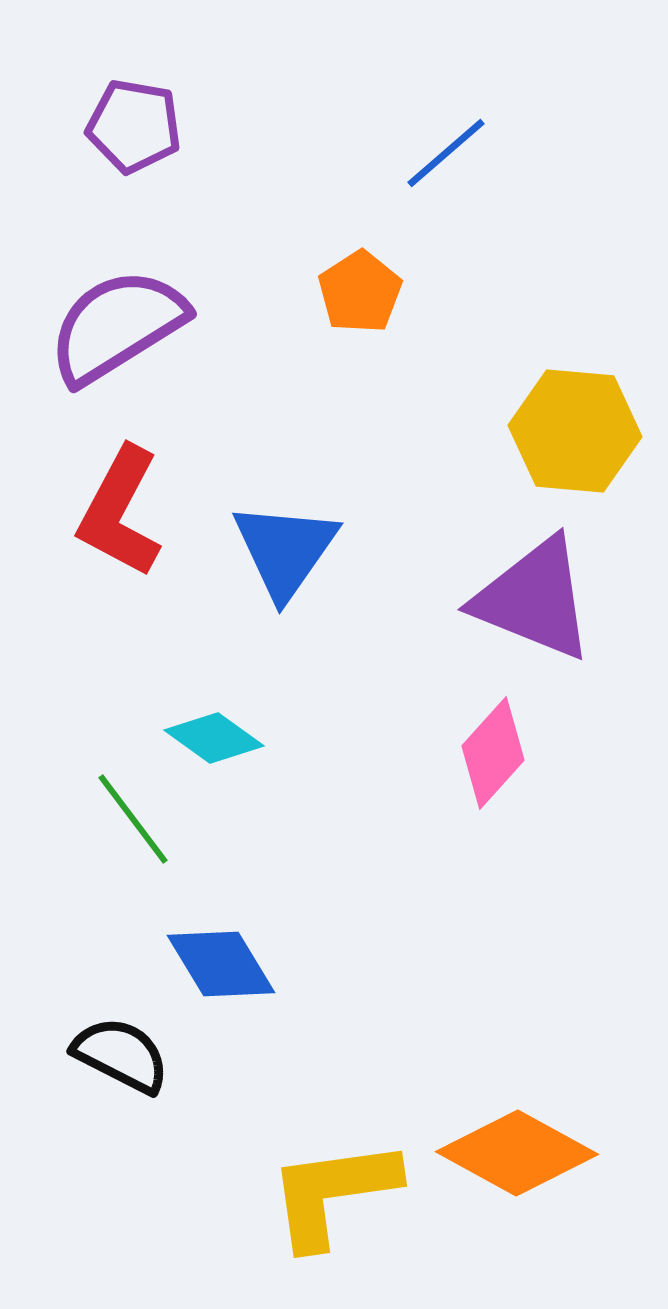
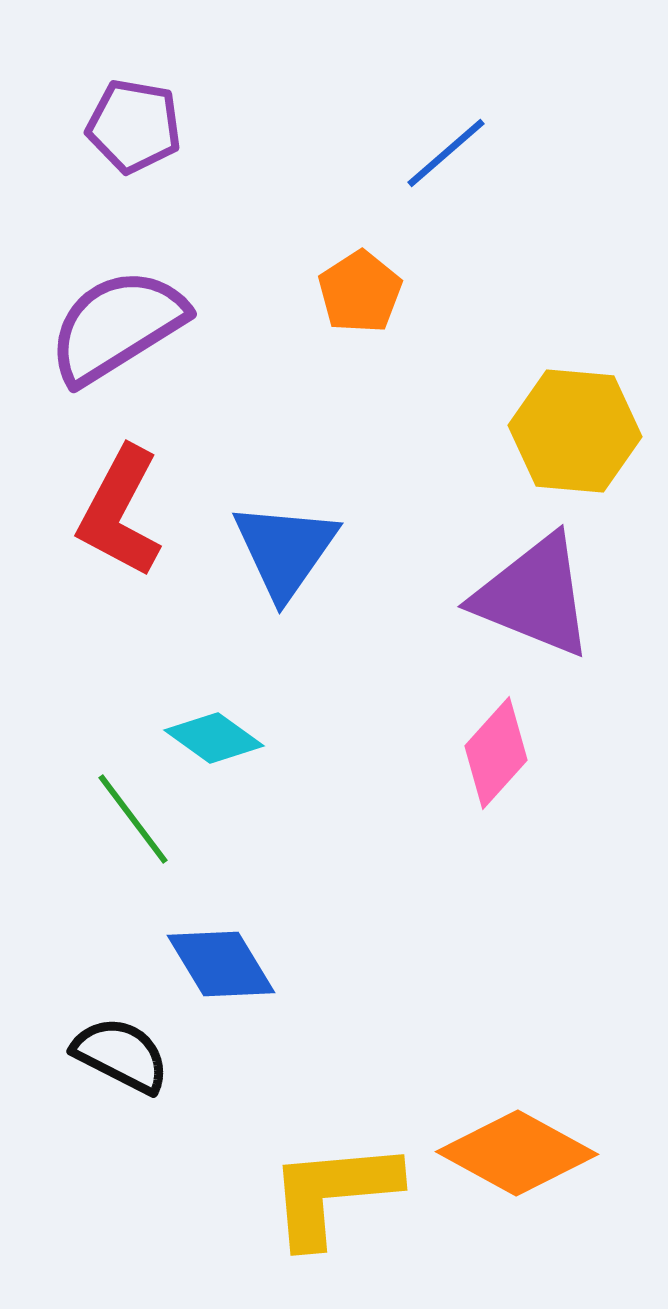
purple triangle: moved 3 px up
pink diamond: moved 3 px right
yellow L-shape: rotated 3 degrees clockwise
